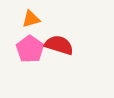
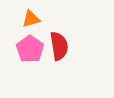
red semicircle: moved 1 px down; rotated 64 degrees clockwise
